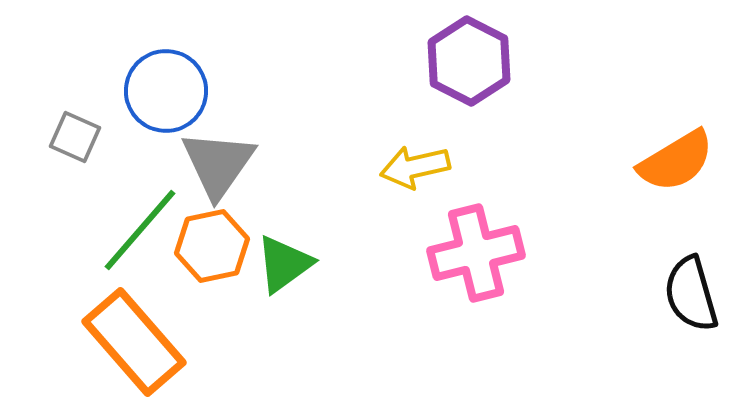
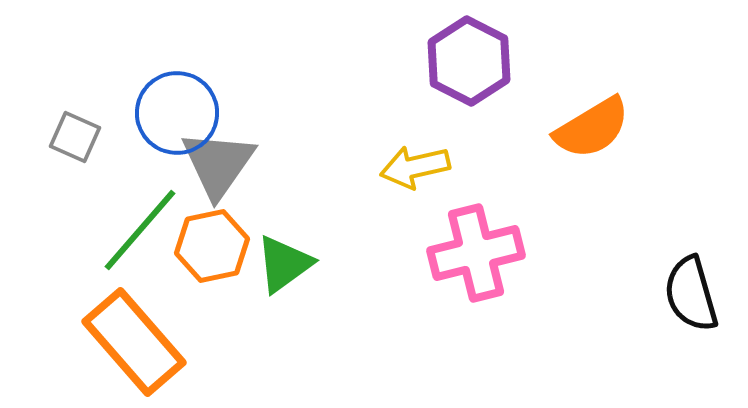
blue circle: moved 11 px right, 22 px down
orange semicircle: moved 84 px left, 33 px up
